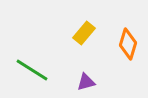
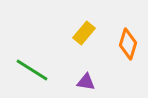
purple triangle: rotated 24 degrees clockwise
